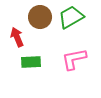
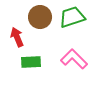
green trapezoid: moved 1 px right; rotated 12 degrees clockwise
pink L-shape: rotated 56 degrees clockwise
